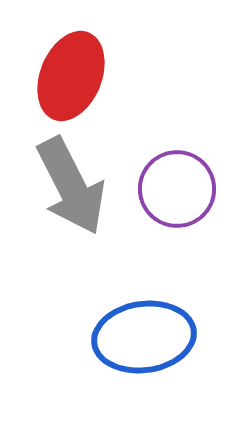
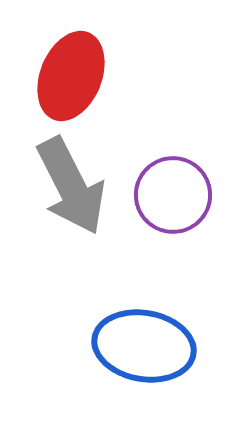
purple circle: moved 4 px left, 6 px down
blue ellipse: moved 9 px down; rotated 18 degrees clockwise
